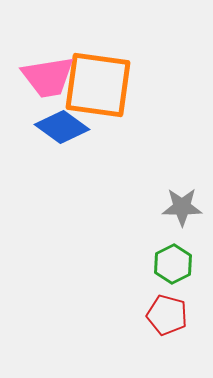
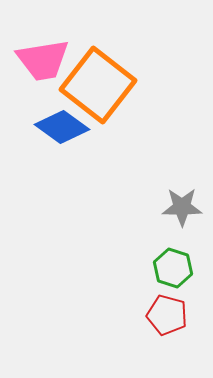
pink trapezoid: moved 5 px left, 17 px up
orange square: rotated 30 degrees clockwise
green hexagon: moved 4 px down; rotated 15 degrees counterclockwise
